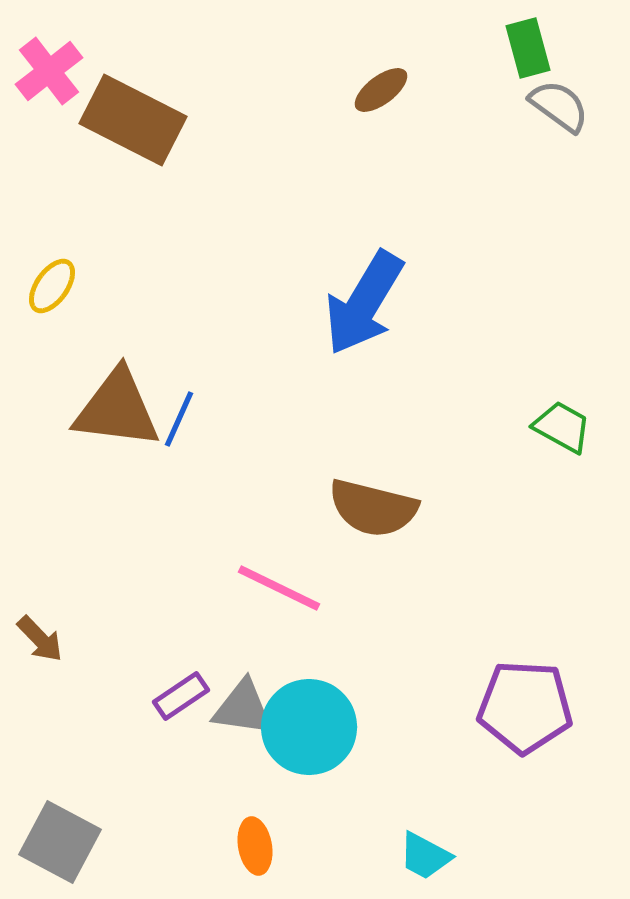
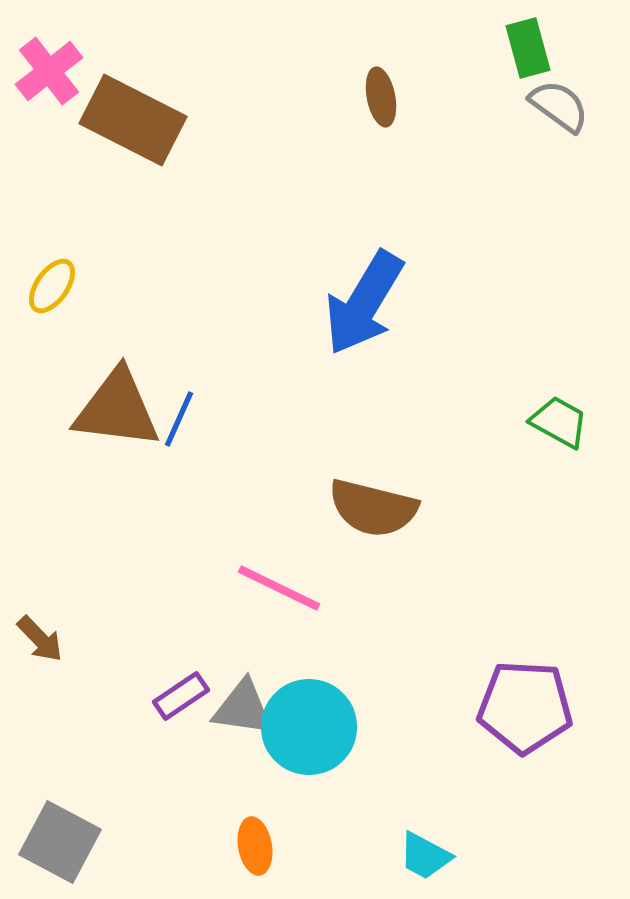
brown ellipse: moved 7 px down; rotated 64 degrees counterclockwise
green trapezoid: moved 3 px left, 5 px up
